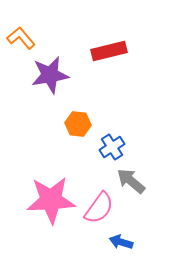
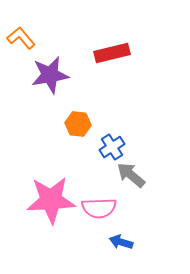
red rectangle: moved 3 px right, 2 px down
gray arrow: moved 6 px up
pink semicircle: rotated 52 degrees clockwise
